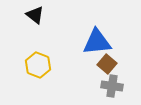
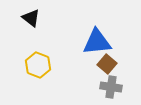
black triangle: moved 4 px left, 3 px down
gray cross: moved 1 px left, 1 px down
